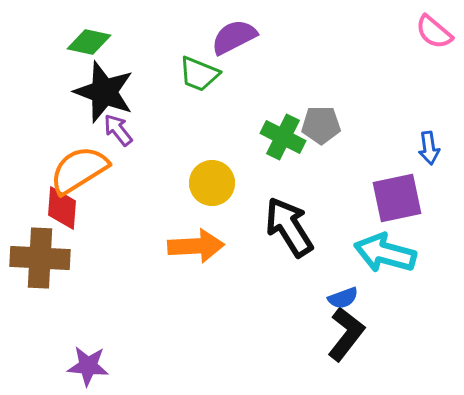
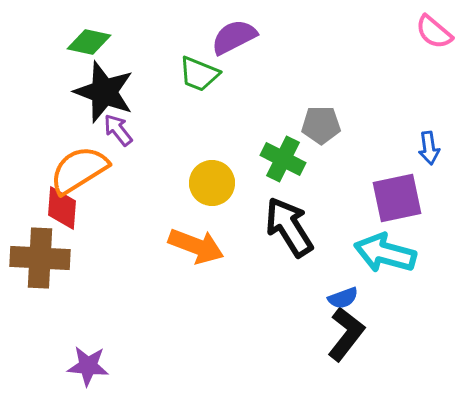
green cross: moved 22 px down
orange arrow: rotated 24 degrees clockwise
